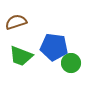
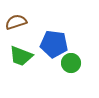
blue pentagon: moved 3 px up
